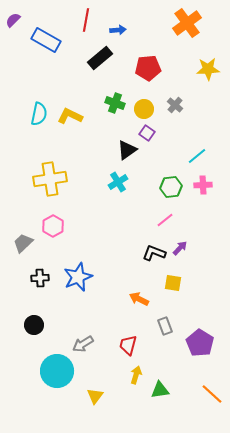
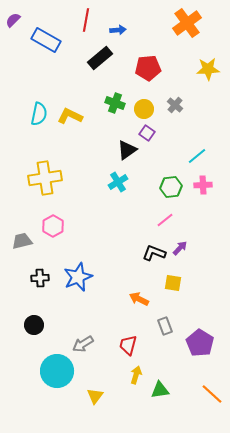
yellow cross: moved 5 px left, 1 px up
gray trapezoid: moved 1 px left, 2 px up; rotated 30 degrees clockwise
